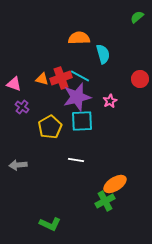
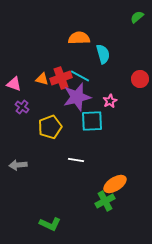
cyan square: moved 10 px right
yellow pentagon: rotated 10 degrees clockwise
